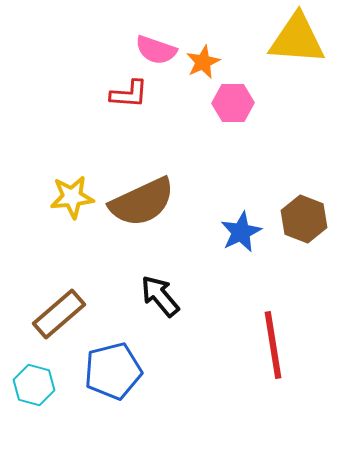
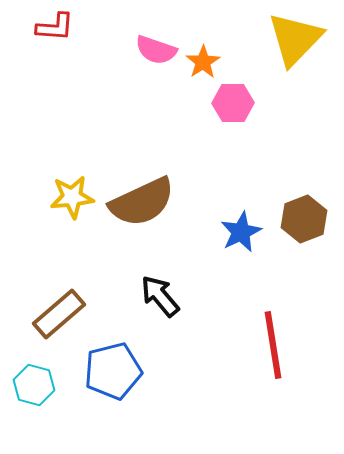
yellow triangle: moved 2 px left; rotated 50 degrees counterclockwise
orange star: rotated 8 degrees counterclockwise
red L-shape: moved 74 px left, 67 px up
brown hexagon: rotated 18 degrees clockwise
